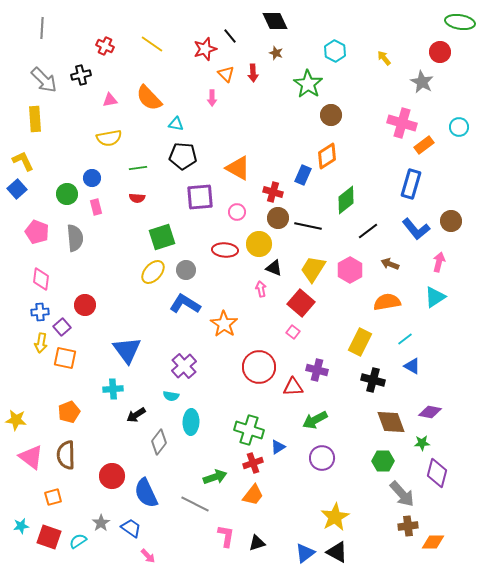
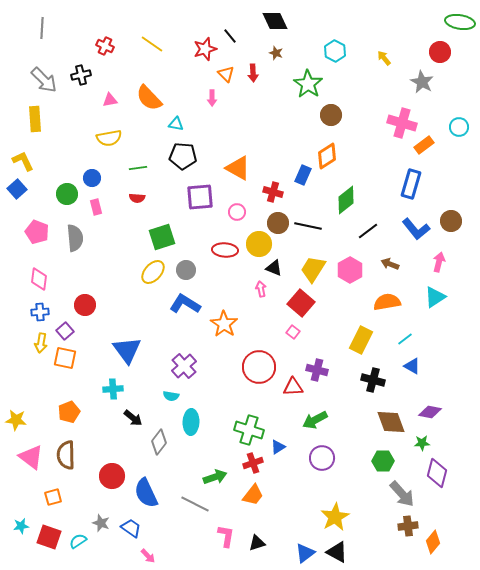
brown circle at (278, 218): moved 5 px down
pink diamond at (41, 279): moved 2 px left
purple square at (62, 327): moved 3 px right, 4 px down
yellow rectangle at (360, 342): moved 1 px right, 2 px up
black arrow at (136, 415): moved 3 px left, 3 px down; rotated 108 degrees counterclockwise
gray star at (101, 523): rotated 18 degrees counterclockwise
orange diamond at (433, 542): rotated 50 degrees counterclockwise
